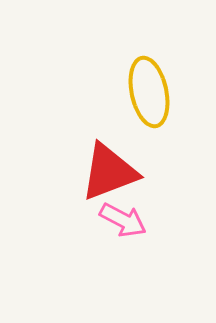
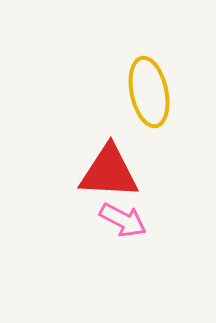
red triangle: rotated 24 degrees clockwise
